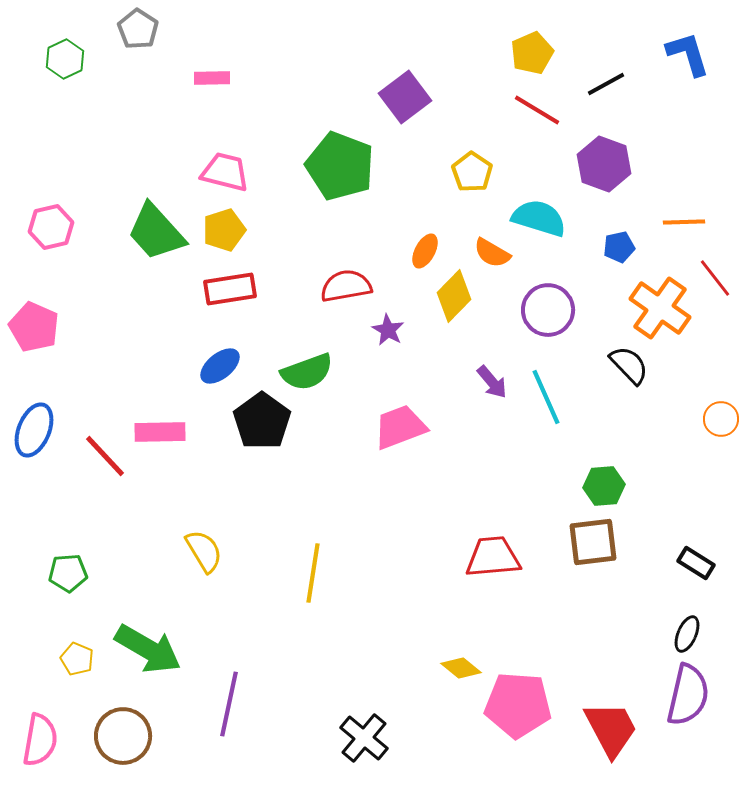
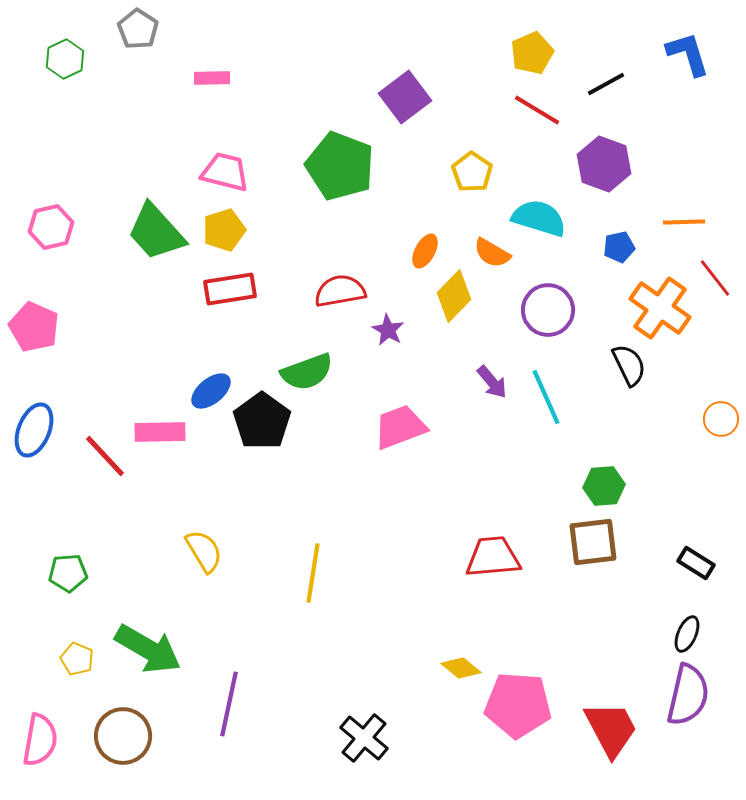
red semicircle at (346, 286): moved 6 px left, 5 px down
black semicircle at (629, 365): rotated 18 degrees clockwise
blue ellipse at (220, 366): moved 9 px left, 25 px down
